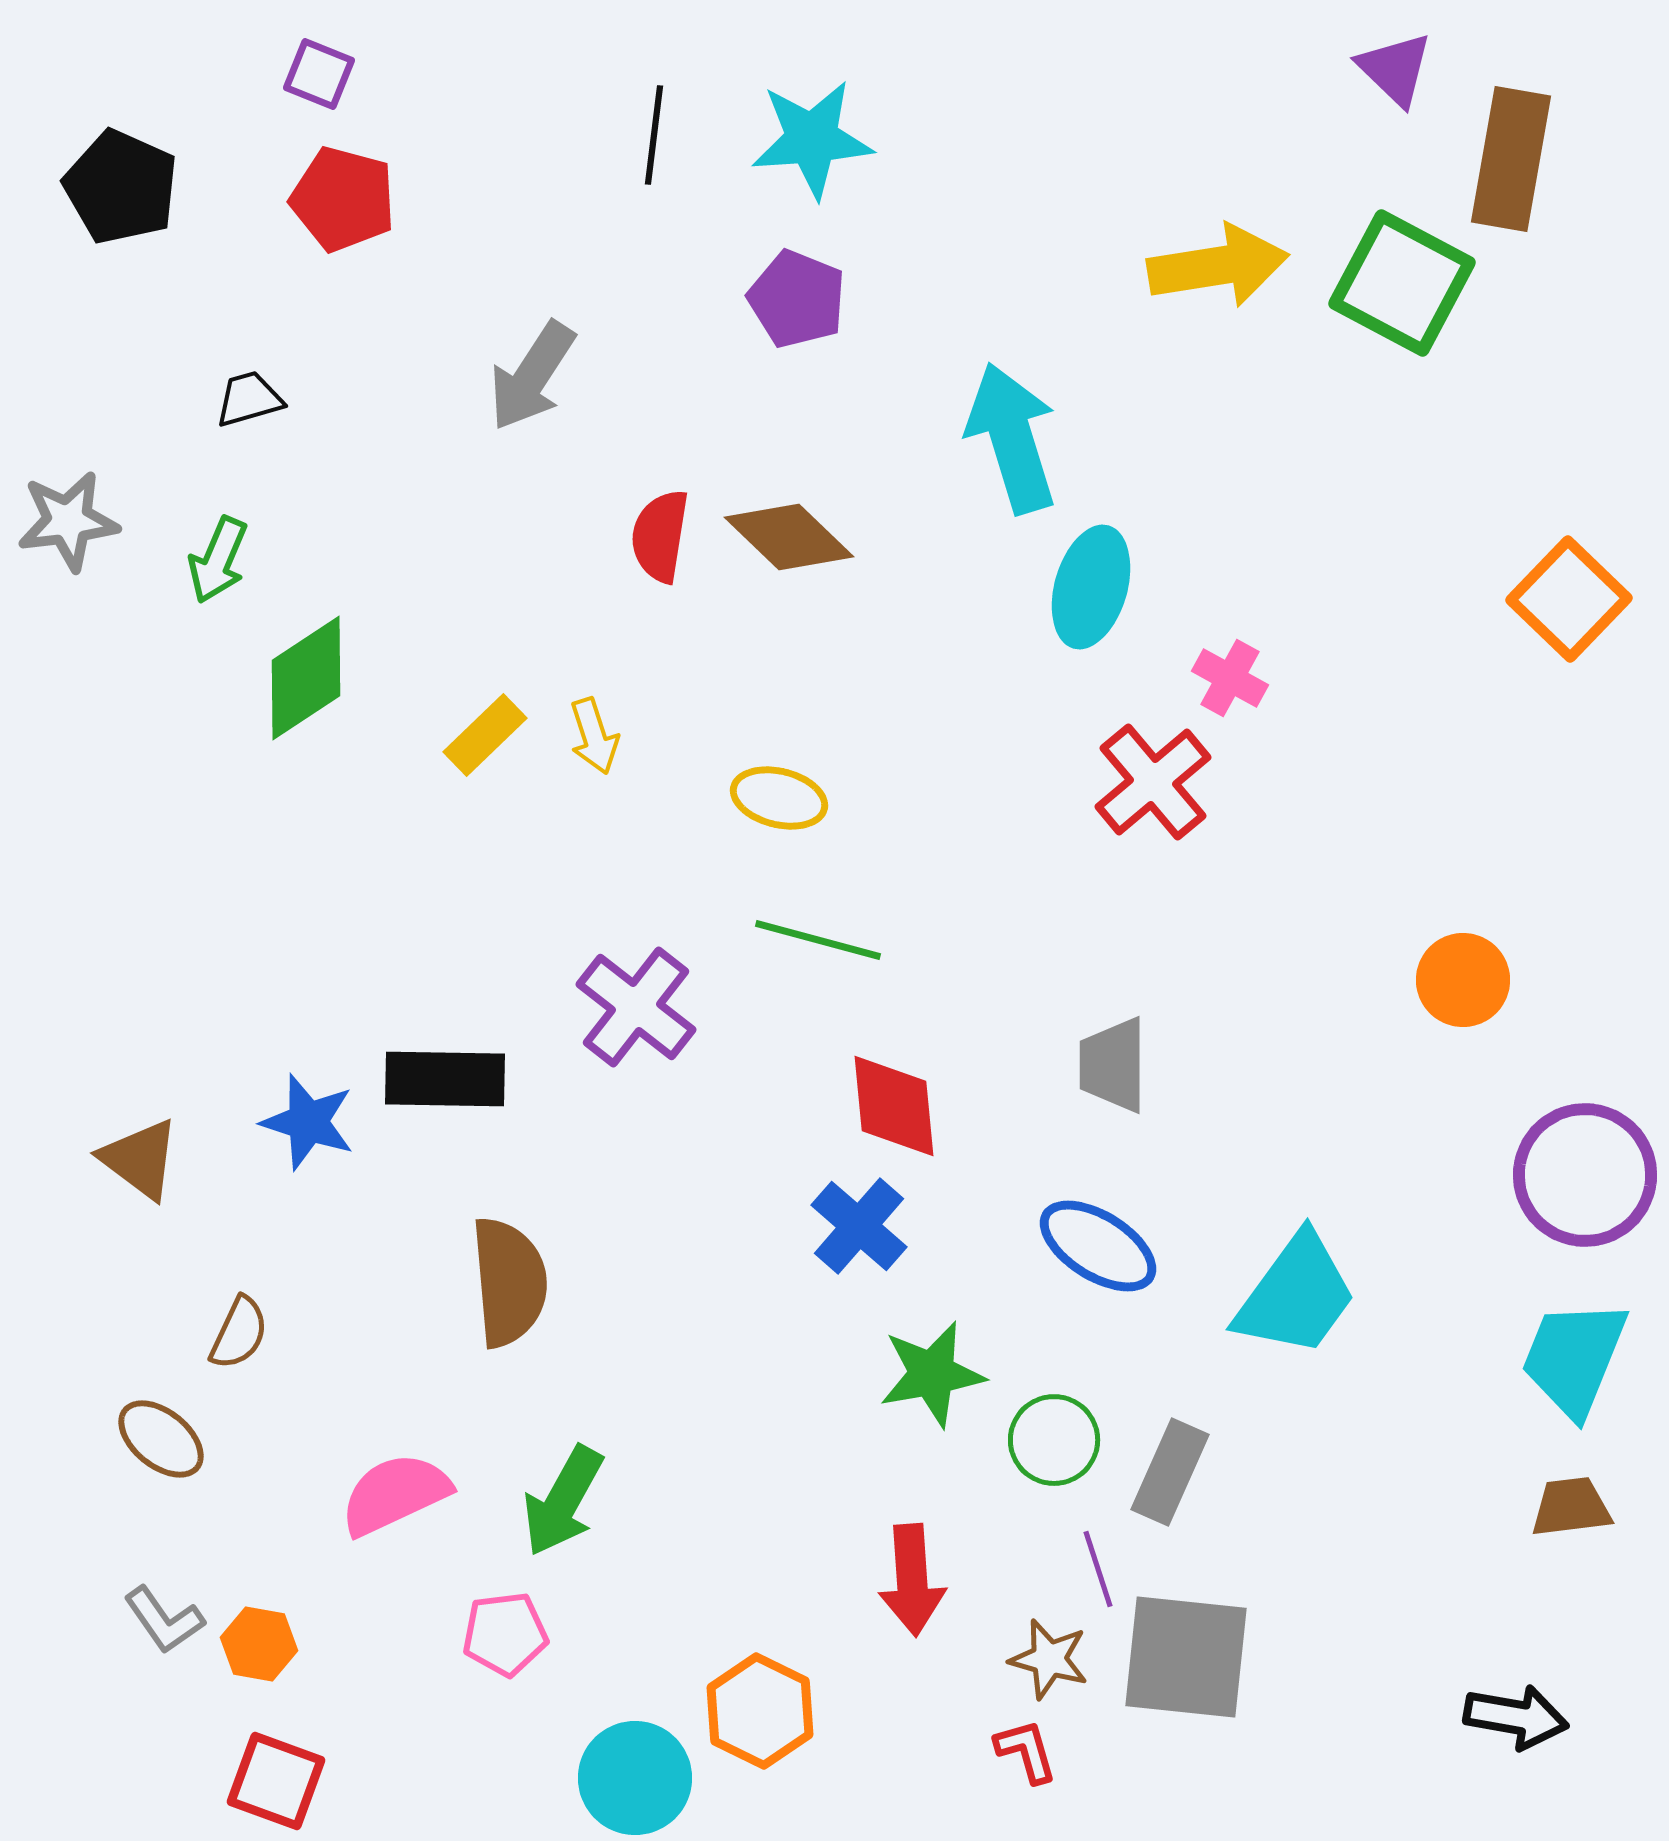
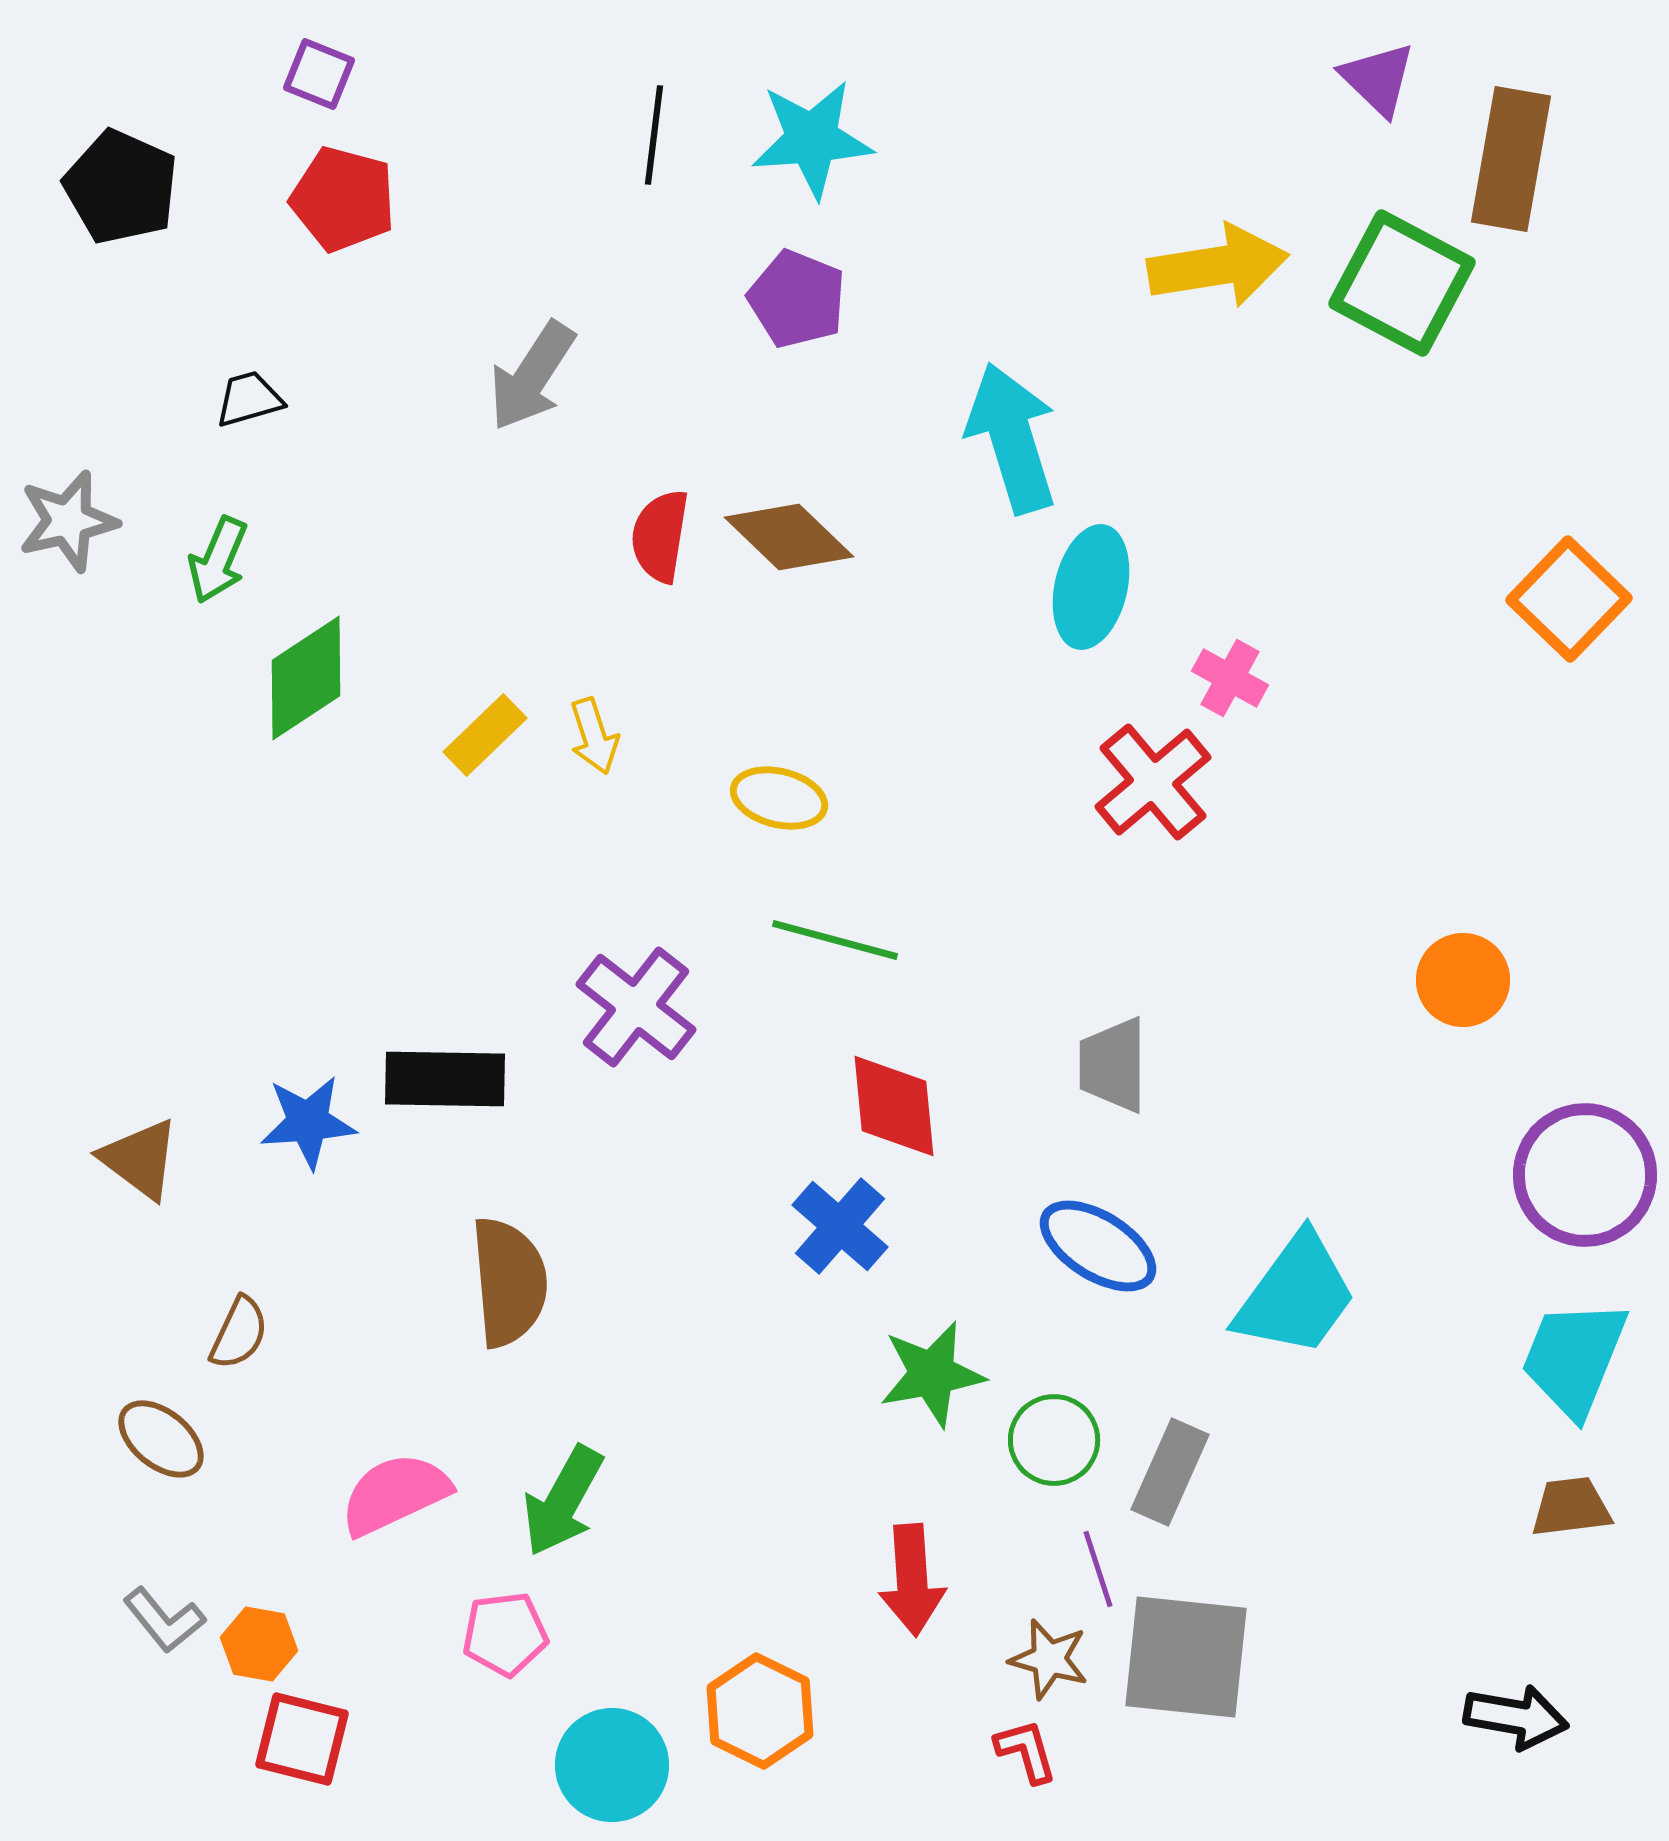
purple triangle at (1395, 69): moved 17 px left, 10 px down
gray star at (68, 521): rotated 6 degrees counterclockwise
cyan ellipse at (1091, 587): rotated 3 degrees counterclockwise
green line at (818, 940): moved 17 px right
blue star at (308, 1122): rotated 22 degrees counterclockwise
blue cross at (859, 1226): moved 19 px left
gray L-shape at (164, 1620): rotated 4 degrees counterclockwise
cyan circle at (635, 1778): moved 23 px left, 13 px up
red square at (276, 1781): moved 26 px right, 42 px up; rotated 6 degrees counterclockwise
